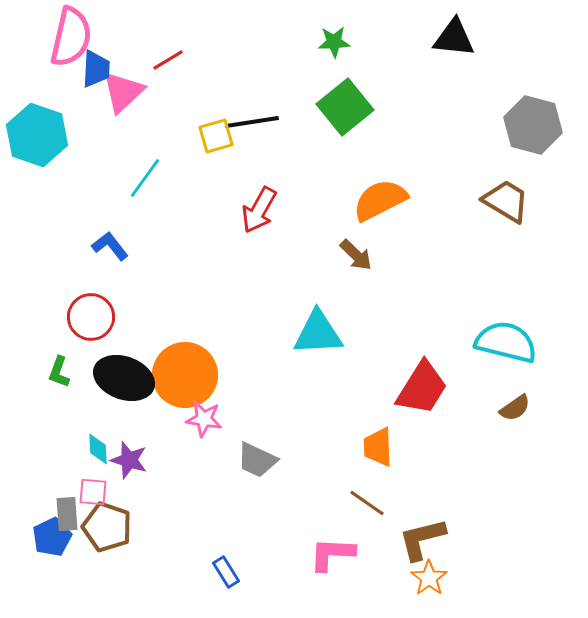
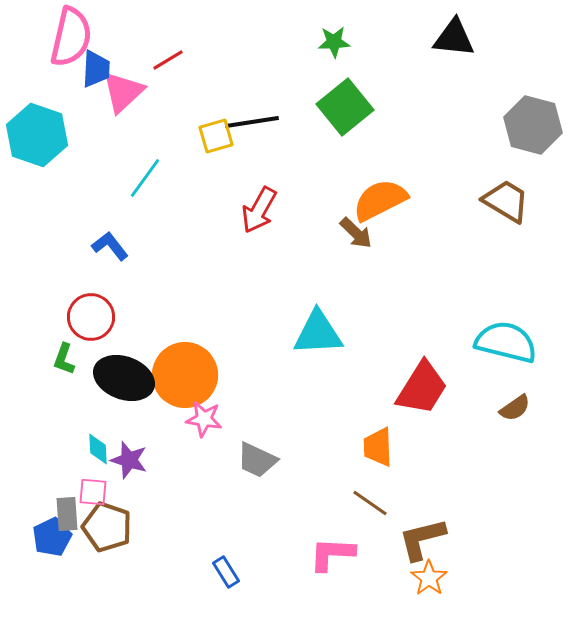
brown arrow: moved 22 px up
green L-shape: moved 5 px right, 13 px up
brown line: moved 3 px right
